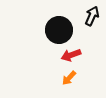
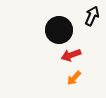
orange arrow: moved 5 px right
